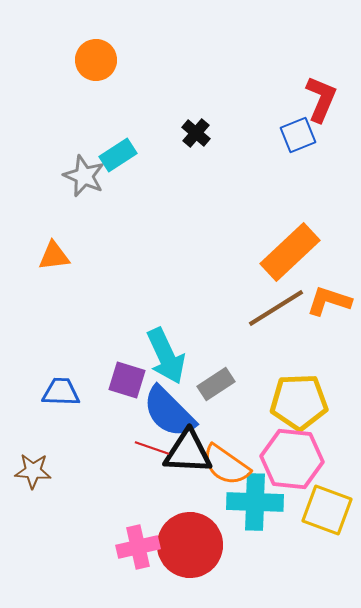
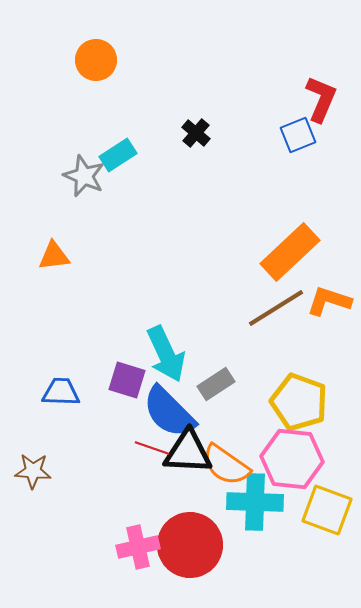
cyan arrow: moved 2 px up
yellow pentagon: rotated 22 degrees clockwise
